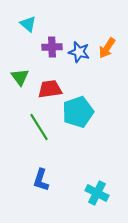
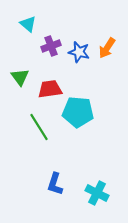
purple cross: moved 1 px left, 1 px up; rotated 18 degrees counterclockwise
cyan pentagon: rotated 24 degrees clockwise
blue L-shape: moved 14 px right, 4 px down
